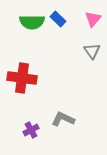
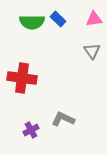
pink triangle: moved 1 px right; rotated 42 degrees clockwise
